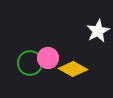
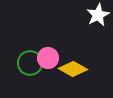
white star: moved 16 px up
